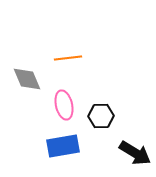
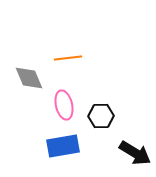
gray diamond: moved 2 px right, 1 px up
